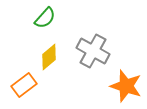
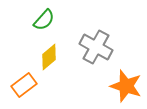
green semicircle: moved 1 px left, 2 px down
gray cross: moved 3 px right, 4 px up
